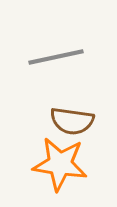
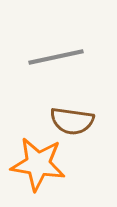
orange star: moved 22 px left
